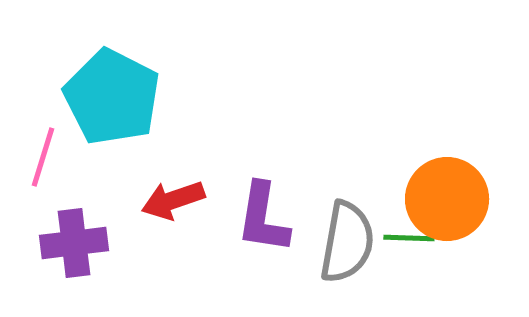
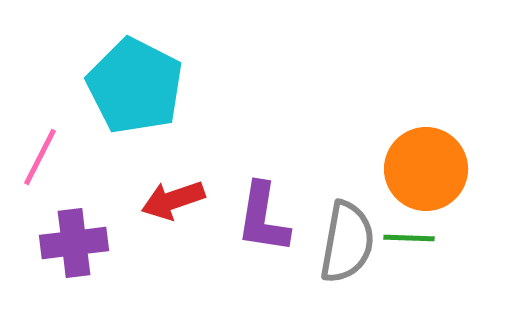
cyan pentagon: moved 23 px right, 11 px up
pink line: moved 3 px left; rotated 10 degrees clockwise
orange circle: moved 21 px left, 30 px up
